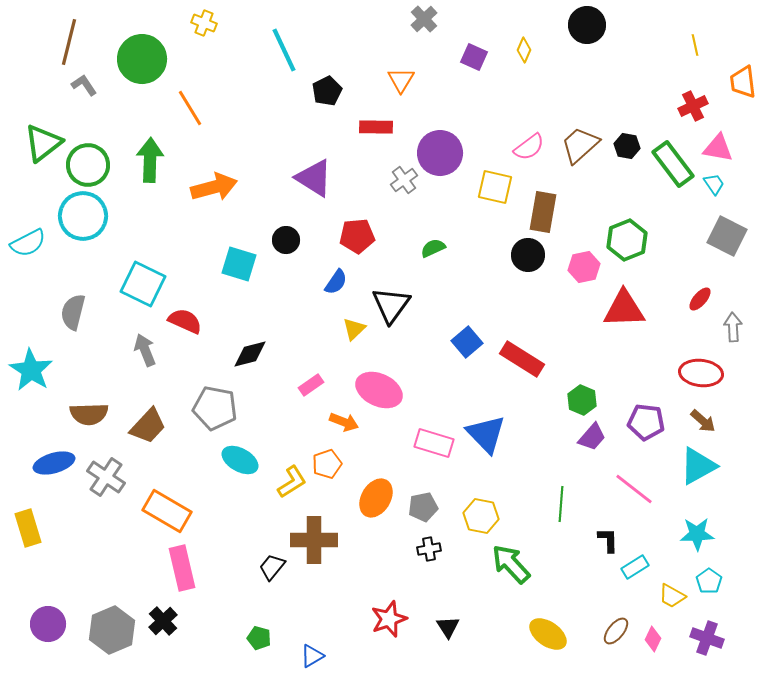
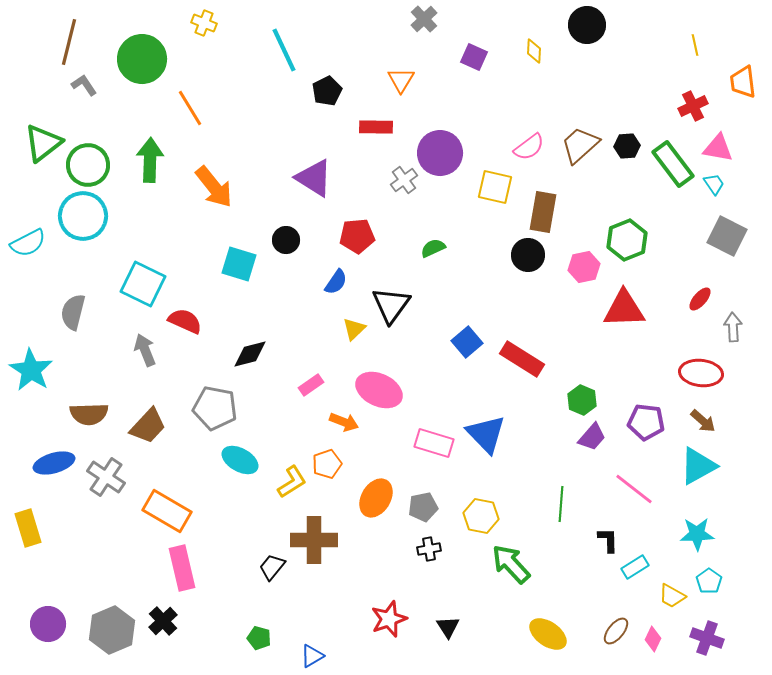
yellow diamond at (524, 50): moved 10 px right, 1 px down; rotated 20 degrees counterclockwise
black hexagon at (627, 146): rotated 15 degrees counterclockwise
orange arrow at (214, 187): rotated 66 degrees clockwise
